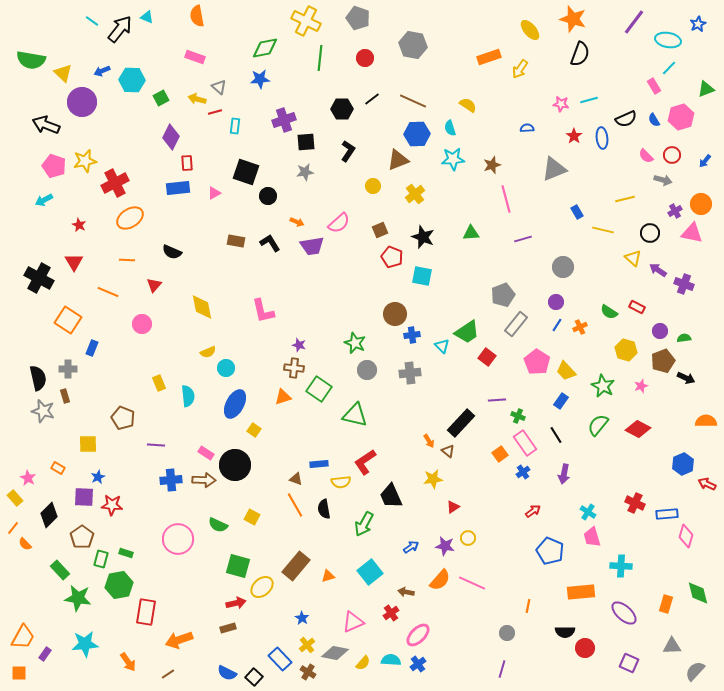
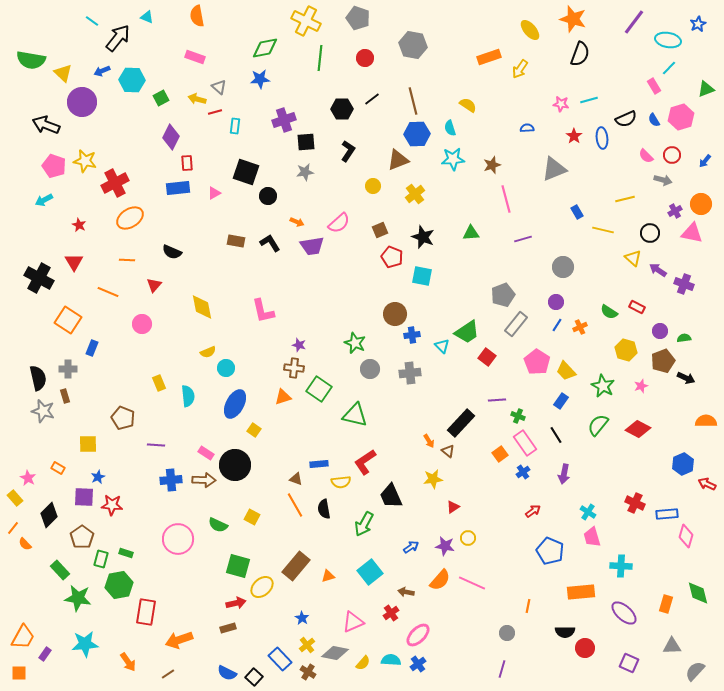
black arrow at (120, 29): moved 2 px left, 9 px down
brown line at (413, 101): rotated 52 degrees clockwise
yellow star at (85, 161): rotated 25 degrees clockwise
gray circle at (367, 370): moved 3 px right, 1 px up
